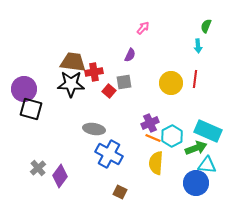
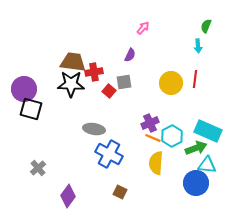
purple diamond: moved 8 px right, 20 px down
